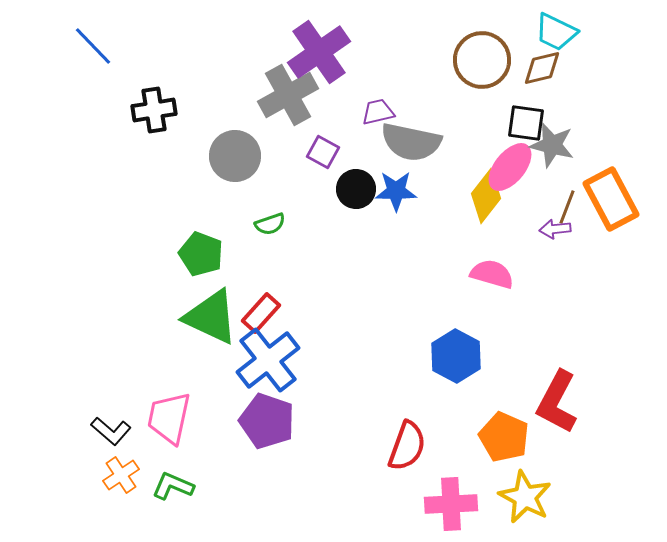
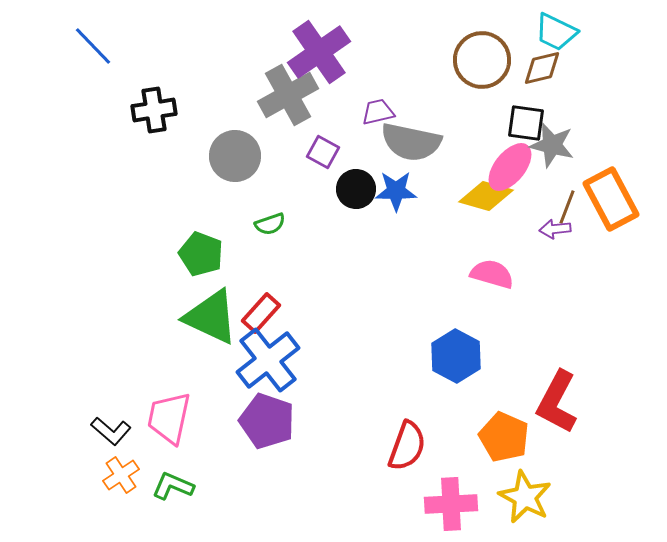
yellow diamond: rotated 68 degrees clockwise
